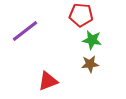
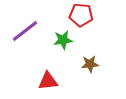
green star: moved 29 px left; rotated 18 degrees counterclockwise
red triangle: rotated 15 degrees clockwise
